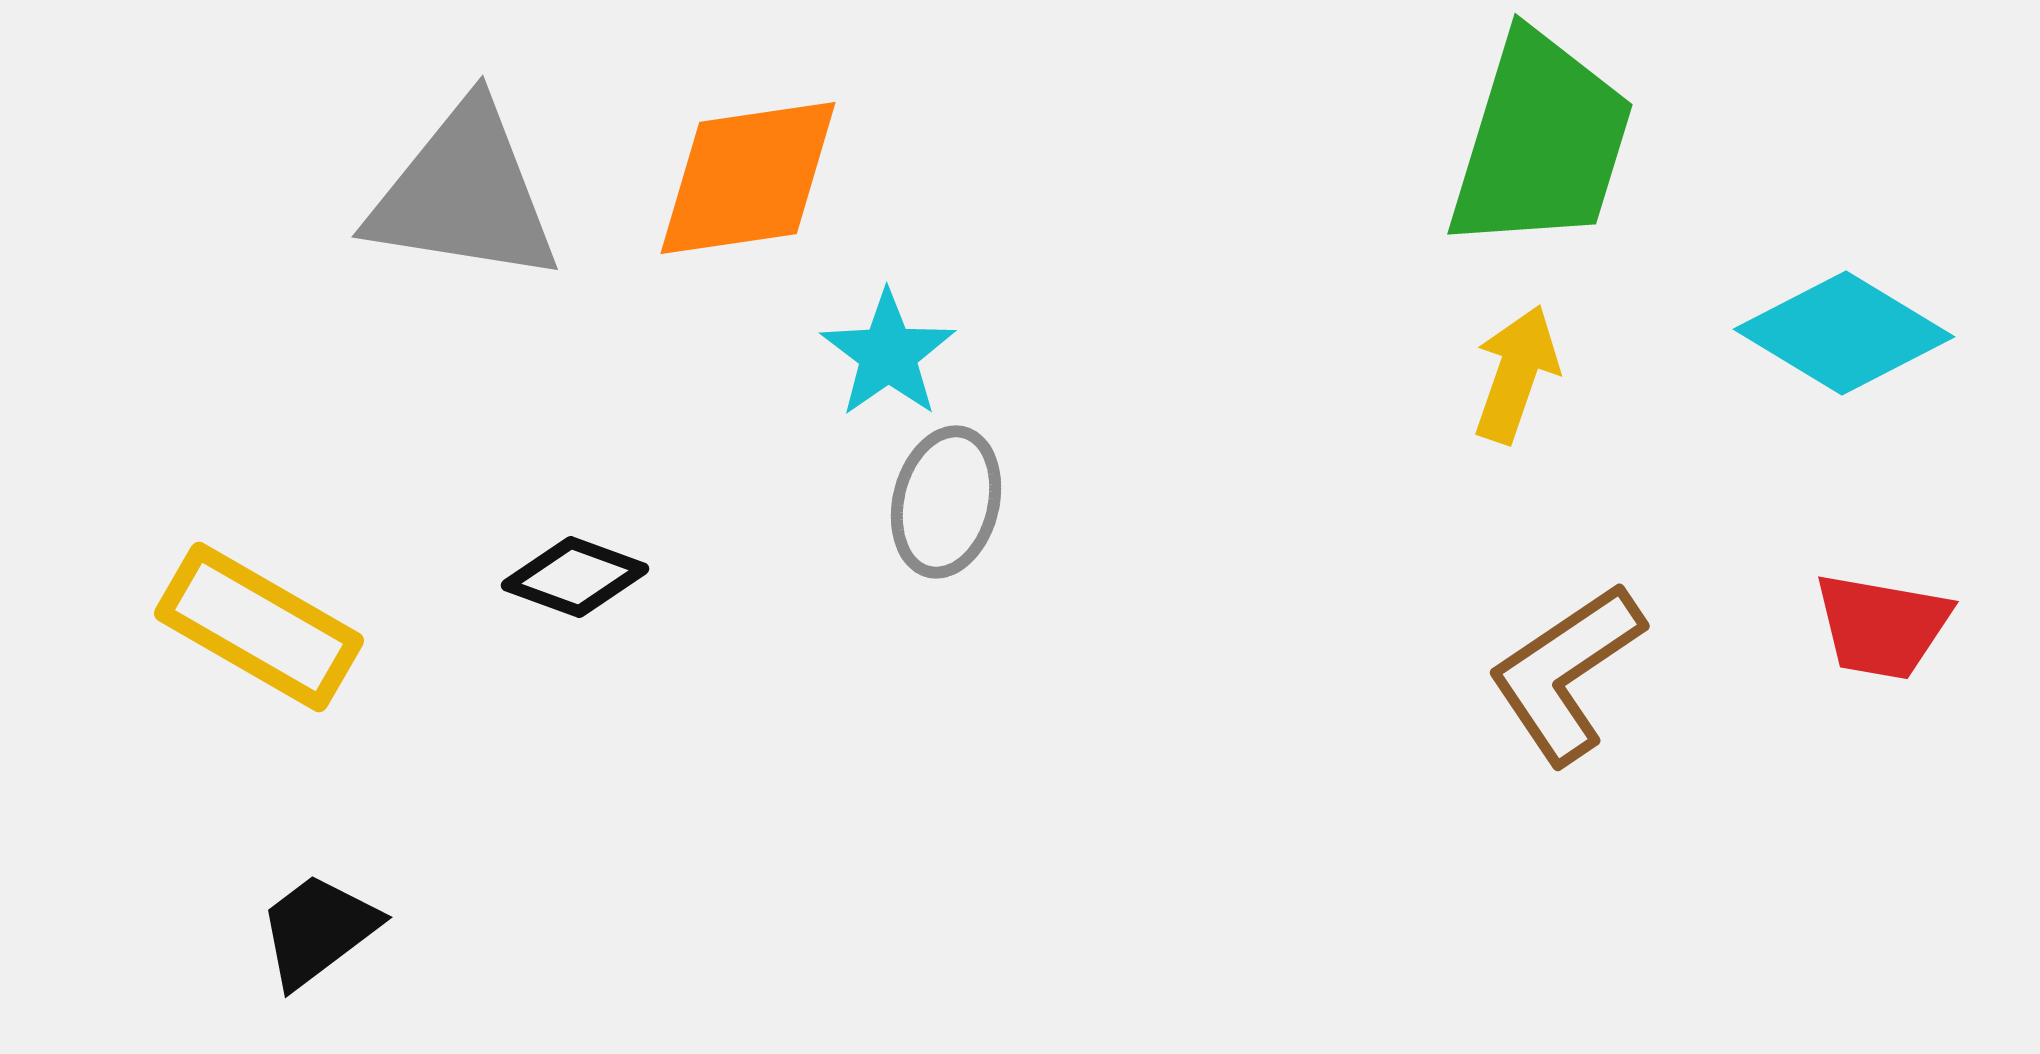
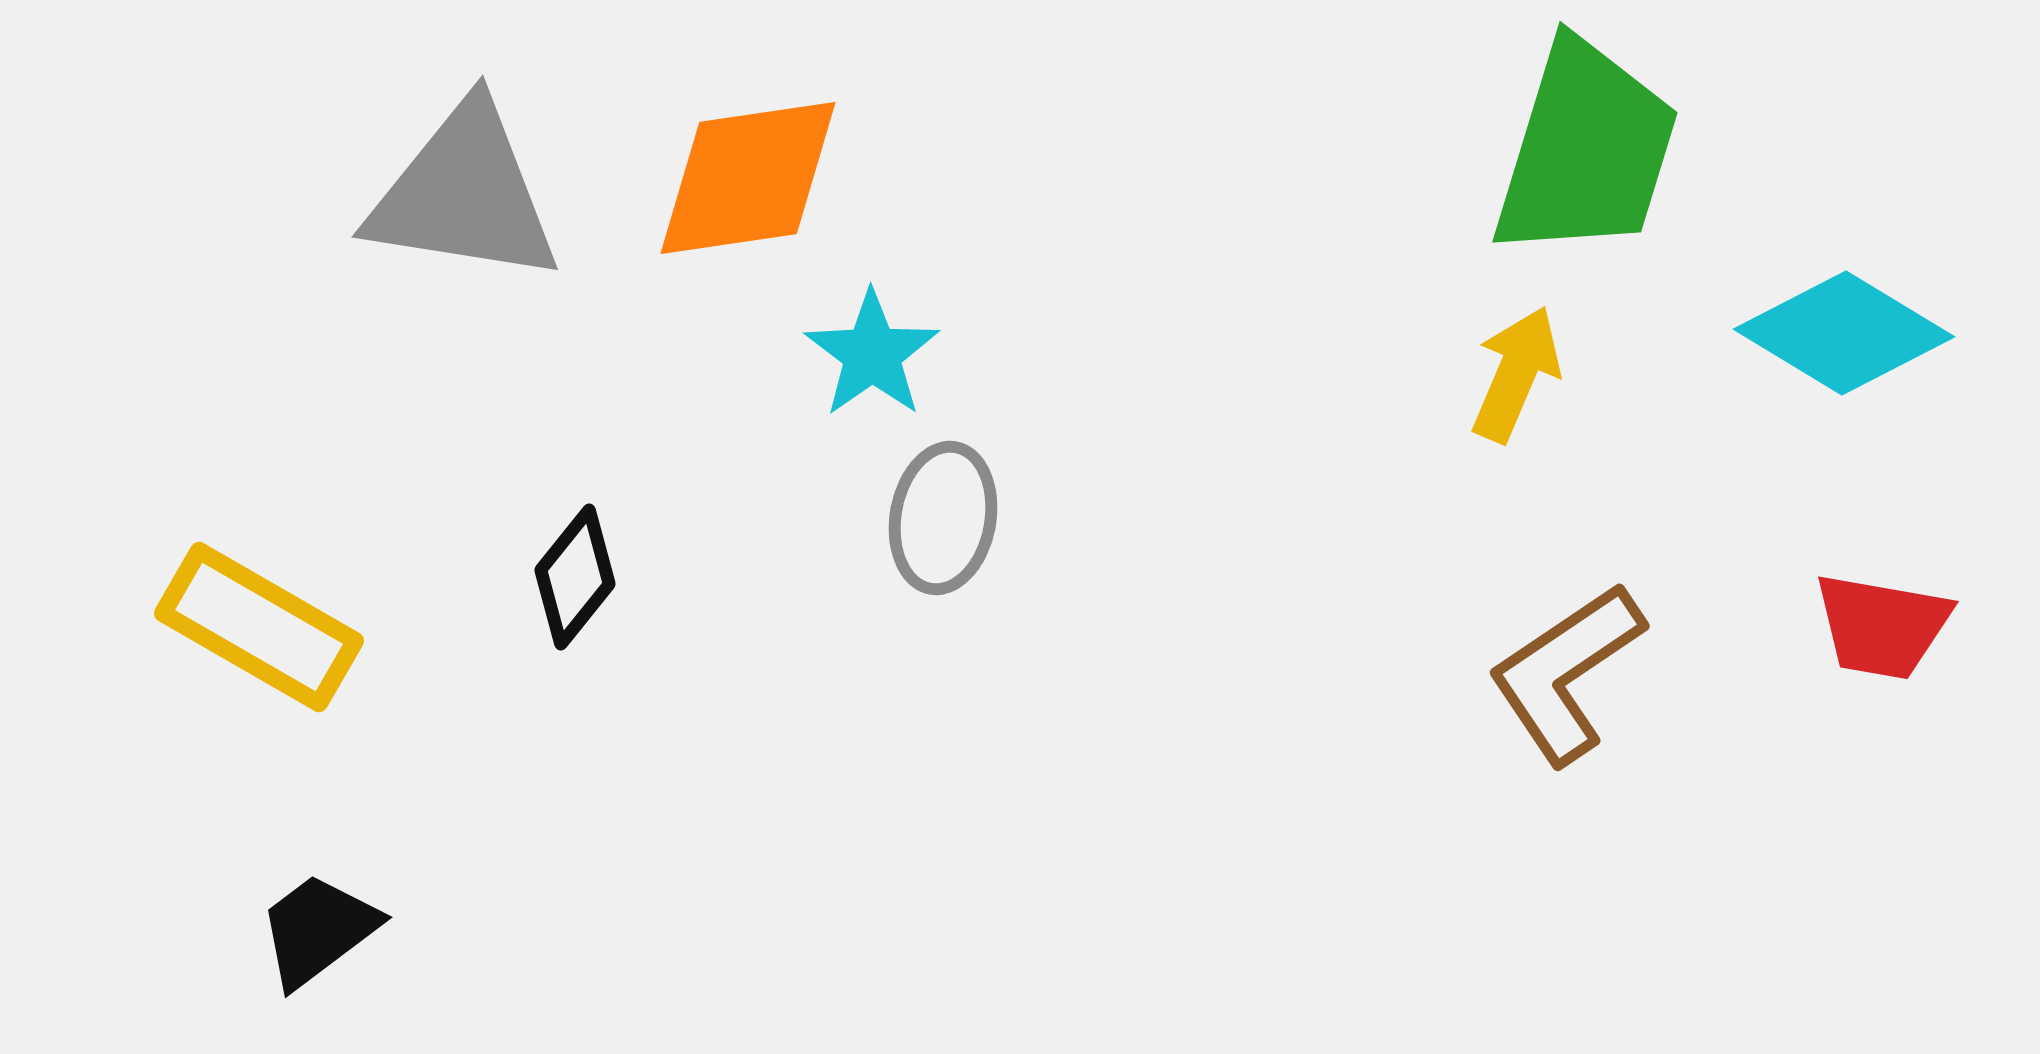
green trapezoid: moved 45 px right, 8 px down
cyan star: moved 16 px left
yellow arrow: rotated 4 degrees clockwise
gray ellipse: moved 3 px left, 16 px down; rotated 4 degrees counterclockwise
black diamond: rotated 71 degrees counterclockwise
